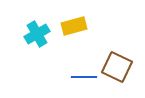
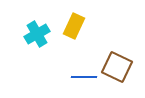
yellow rectangle: rotated 50 degrees counterclockwise
